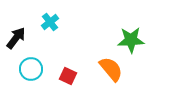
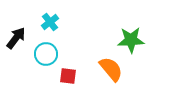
cyan circle: moved 15 px right, 15 px up
red square: rotated 18 degrees counterclockwise
